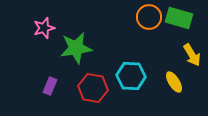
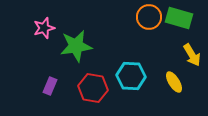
green star: moved 2 px up
